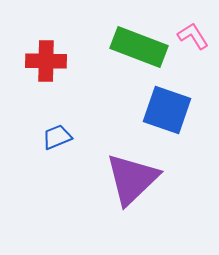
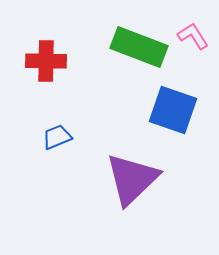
blue square: moved 6 px right
